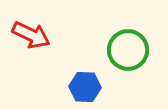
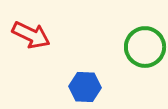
green circle: moved 17 px right, 3 px up
